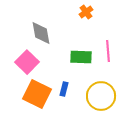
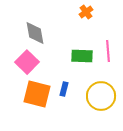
gray diamond: moved 6 px left
green rectangle: moved 1 px right, 1 px up
orange square: rotated 12 degrees counterclockwise
